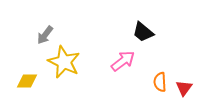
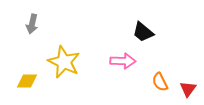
gray arrow: moved 13 px left, 11 px up; rotated 24 degrees counterclockwise
pink arrow: rotated 40 degrees clockwise
orange semicircle: rotated 24 degrees counterclockwise
red triangle: moved 4 px right, 1 px down
